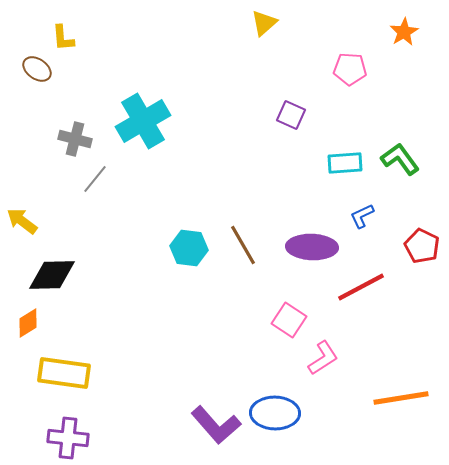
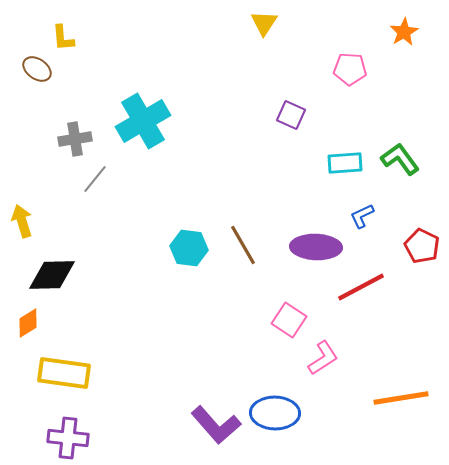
yellow triangle: rotated 16 degrees counterclockwise
gray cross: rotated 24 degrees counterclockwise
yellow arrow: rotated 36 degrees clockwise
purple ellipse: moved 4 px right
